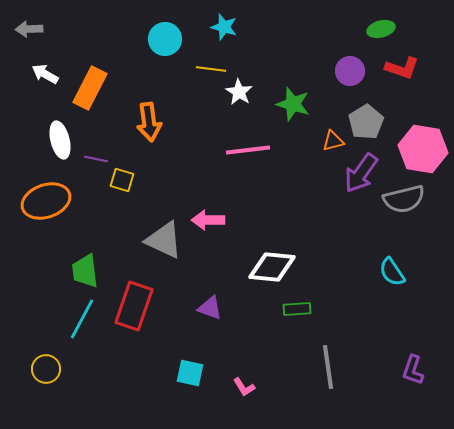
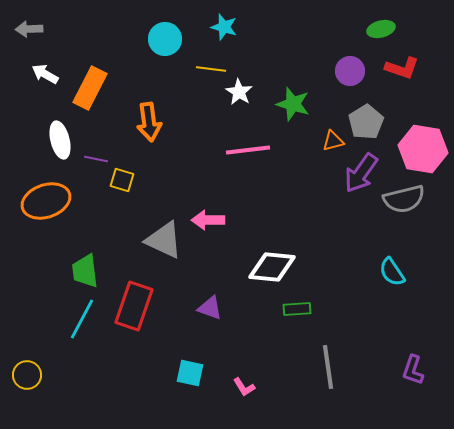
yellow circle: moved 19 px left, 6 px down
